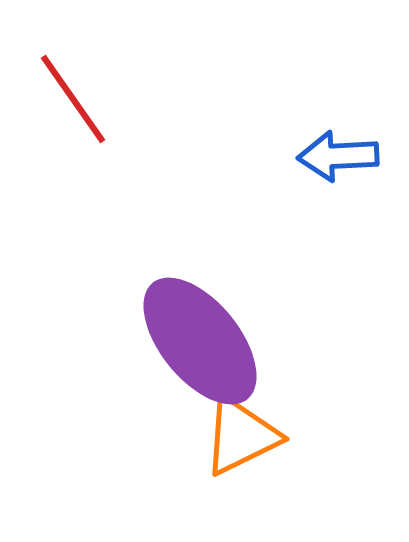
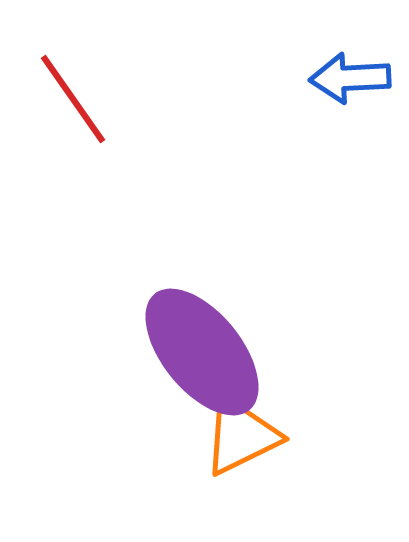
blue arrow: moved 12 px right, 78 px up
purple ellipse: moved 2 px right, 11 px down
